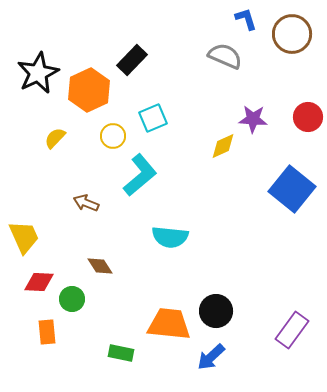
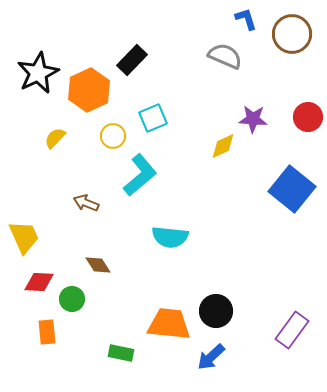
brown diamond: moved 2 px left, 1 px up
